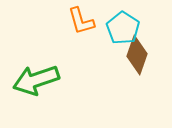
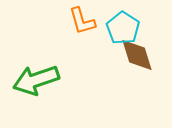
orange L-shape: moved 1 px right
brown diamond: rotated 36 degrees counterclockwise
